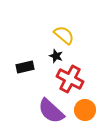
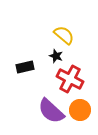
orange circle: moved 5 px left
